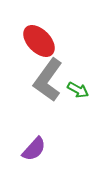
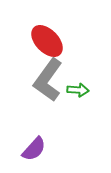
red ellipse: moved 8 px right
green arrow: rotated 25 degrees counterclockwise
